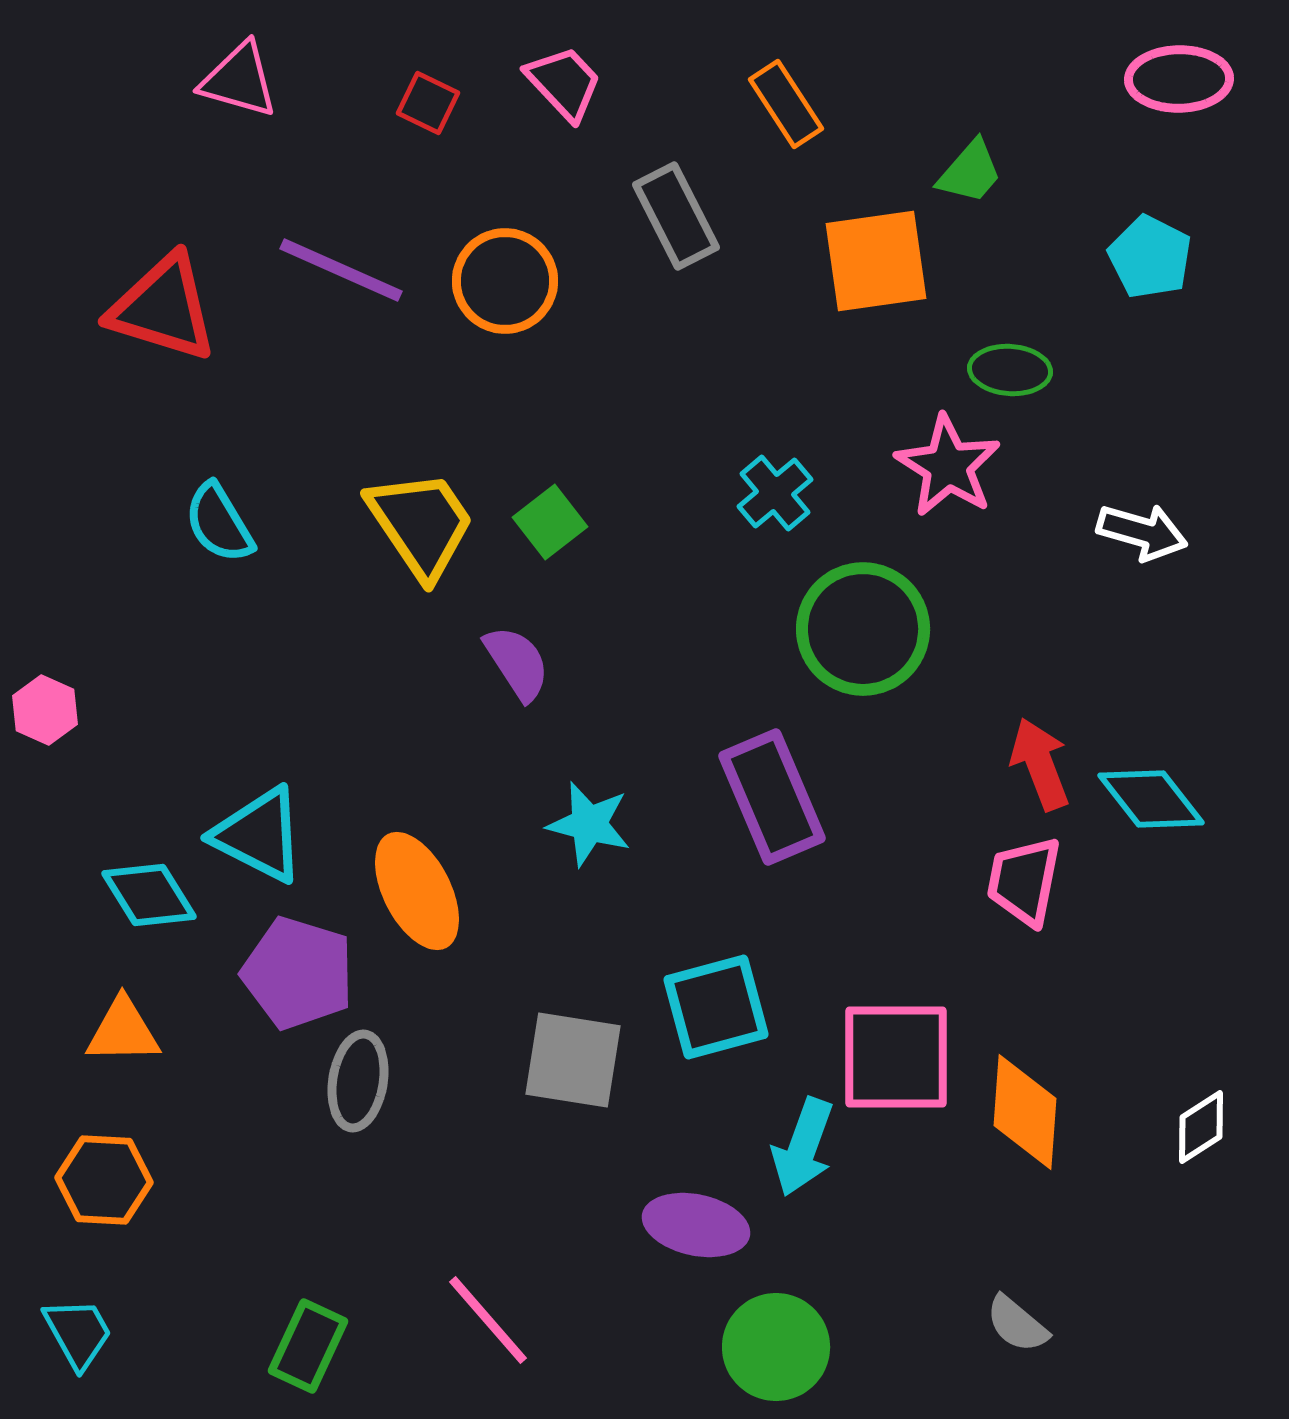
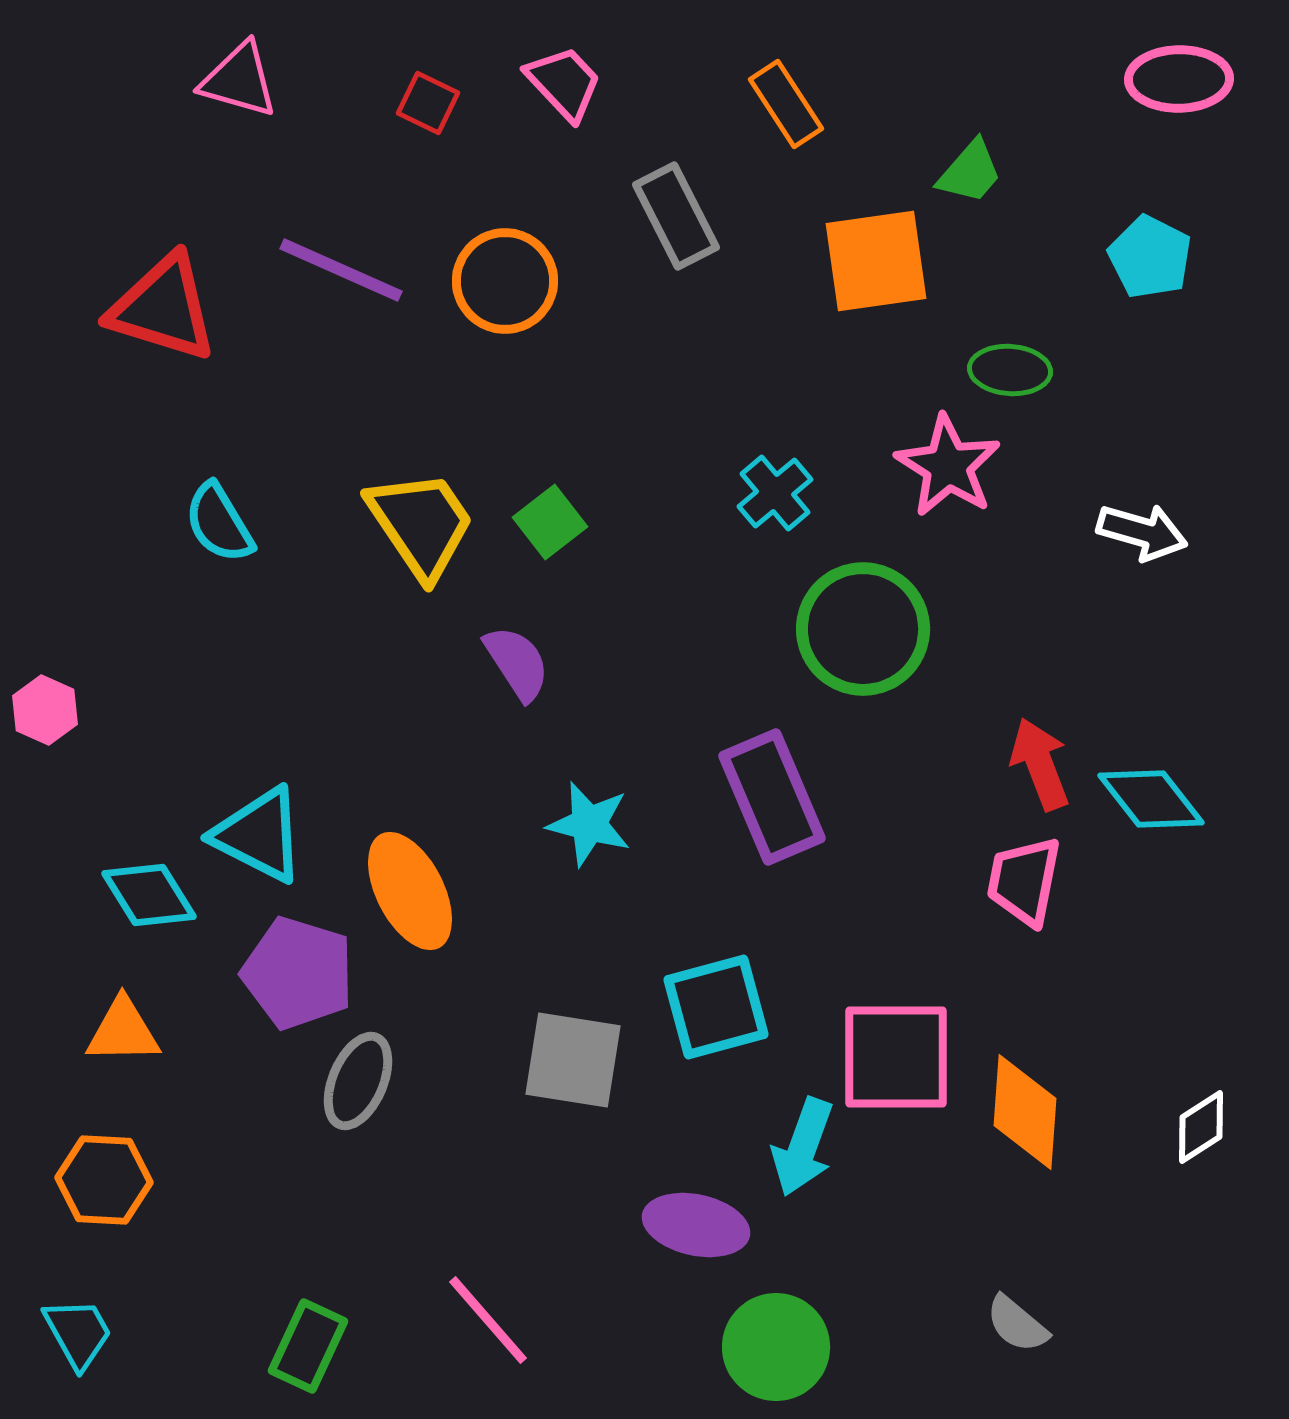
orange ellipse at (417, 891): moved 7 px left
gray ellipse at (358, 1081): rotated 14 degrees clockwise
